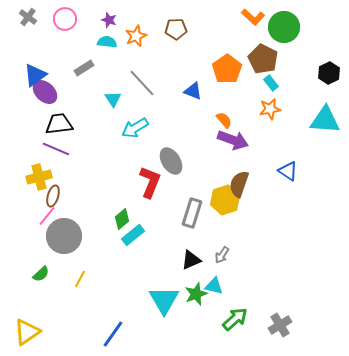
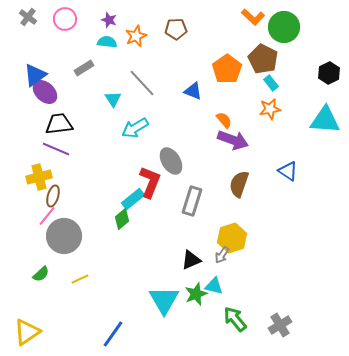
yellow hexagon at (225, 200): moved 7 px right, 38 px down
gray rectangle at (192, 213): moved 12 px up
cyan rectangle at (133, 235): moved 36 px up
yellow line at (80, 279): rotated 36 degrees clockwise
green arrow at (235, 319): rotated 88 degrees counterclockwise
